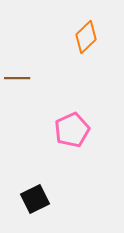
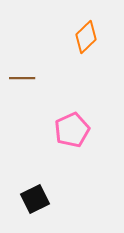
brown line: moved 5 px right
